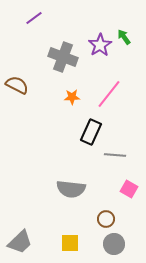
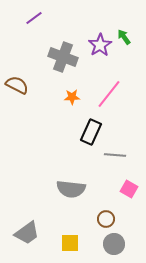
gray trapezoid: moved 7 px right, 9 px up; rotated 8 degrees clockwise
